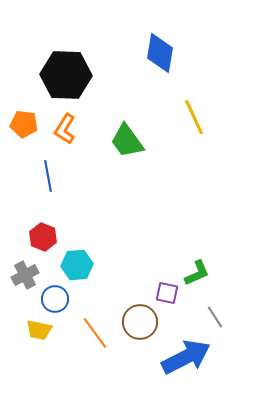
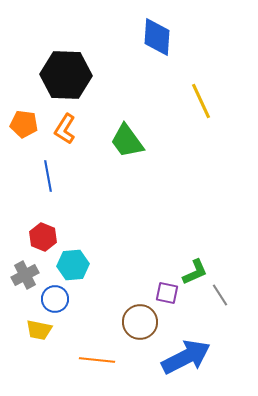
blue diamond: moved 3 px left, 16 px up; rotated 6 degrees counterclockwise
yellow line: moved 7 px right, 16 px up
cyan hexagon: moved 4 px left
green L-shape: moved 2 px left, 1 px up
gray line: moved 5 px right, 22 px up
orange line: moved 2 px right, 27 px down; rotated 48 degrees counterclockwise
